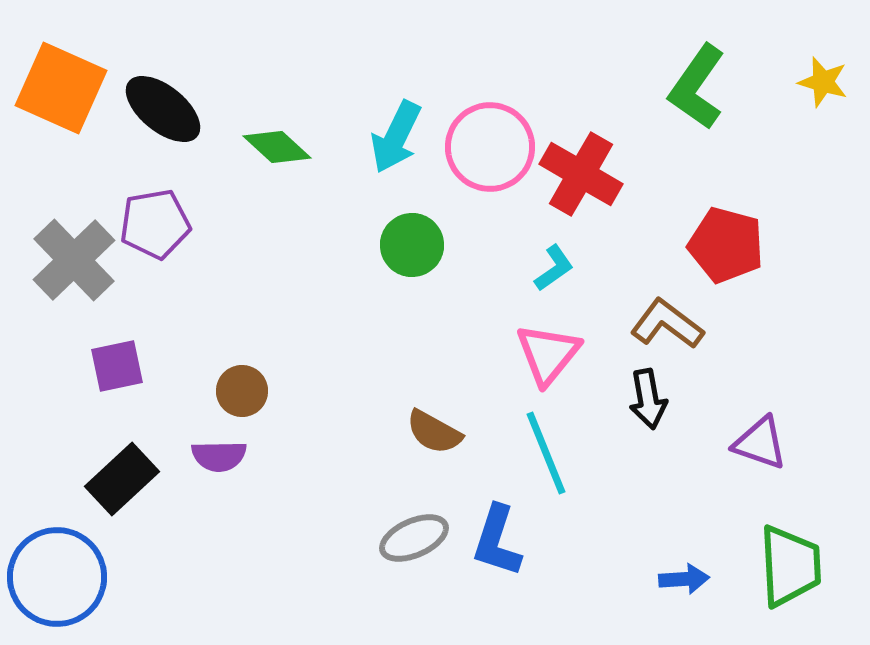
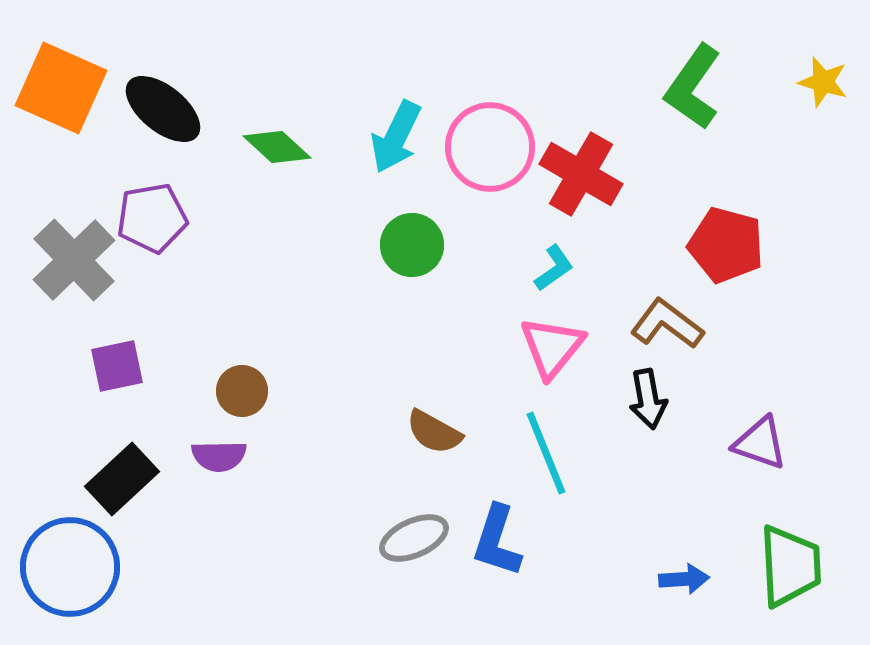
green L-shape: moved 4 px left
purple pentagon: moved 3 px left, 6 px up
pink triangle: moved 4 px right, 7 px up
blue circle: moved 13 px right, 10 px up
